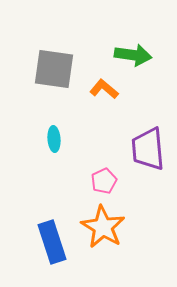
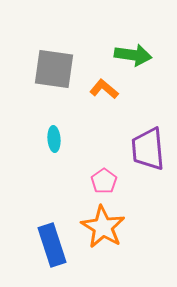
pink pentagon: rotated 10 degrees counterclockwise
blue rectangle: moved 3 px down
